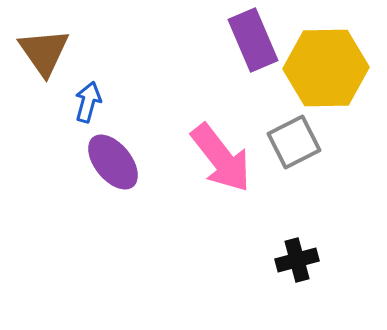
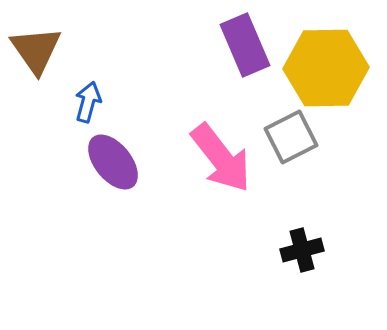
purple rectangle: moved 8 px left, 5 px down
brown triangle: moved 8 px left, 2 px up
gray square: moved 3 px left, 5 px up
black cross: moved 5 px right, 10 px up
